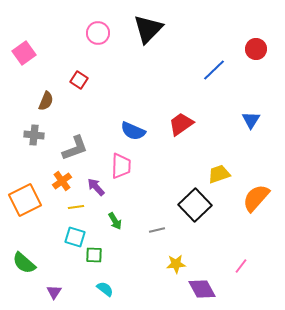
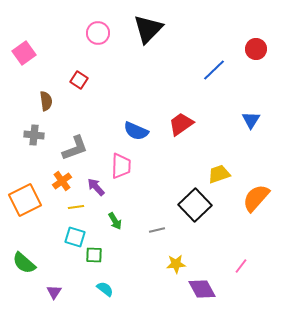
brown semicircle: rotated 30 degrees counterclockwise
blue semicircle: moved 3 px right
